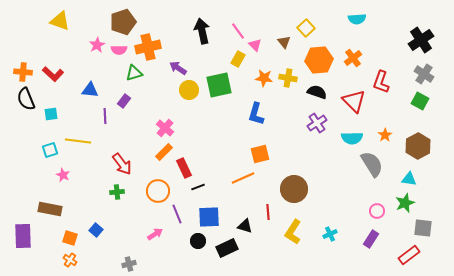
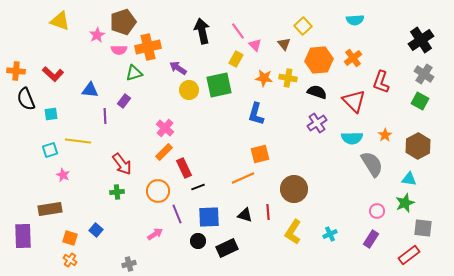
cyan semicircle at (357, 19): moved 2 px left, 1 px down
yellow square at (306, 28): moved 3 px left, 2 px up
brown triangle at (284, 42): moved 2 px down
pink star at (97, 45): moved 10 px up
yellow rectangle at (238, 59): moved 2 px left
orange cross at (23, 72): moved 7 px left, 1 px up
brown rectangle at (50, 209): rotated 20 degrees counterclockwise
black triangle at (245, 226): moved 11 px up
